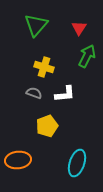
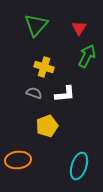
cyan ellipse: moved 2 px right, 3 px down
